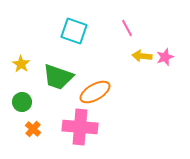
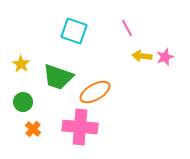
green circle: moved 1 px right
